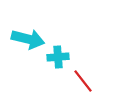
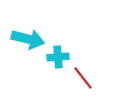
red line: moved 3 px up
